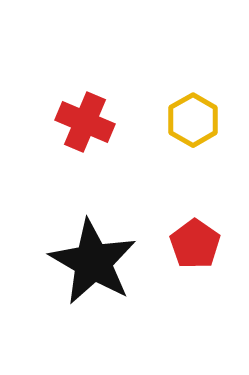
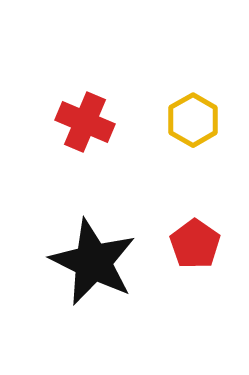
black star: rotated 4 degrees counterclockwise
